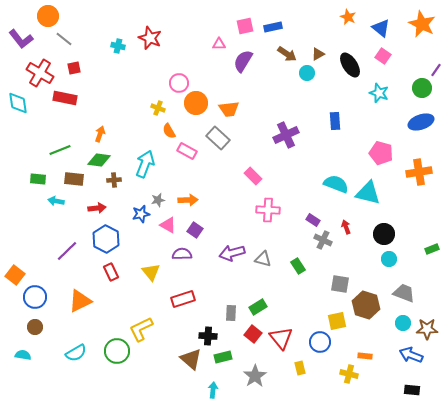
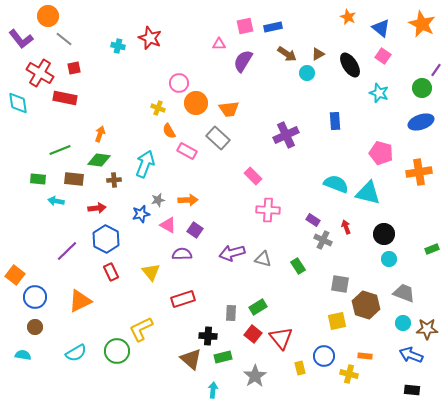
blue circle at (320, 342): moved 4 px right, 14 px down
